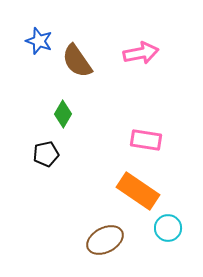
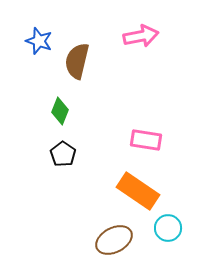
pink arrow: moved 17 px up
brown semicircle: rotated 48 degrees clockwise
green diamond: moved 3 px left, 3 px up; rotated 8 degrees counterclockwise
black pentagon: moved 17 px right; rotated 25 degrees counterclockwise
brown ellipse: moved 9 px right
